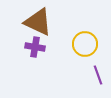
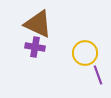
brown triangle: moved 2 px down
yellow circle: moved 9 px down
